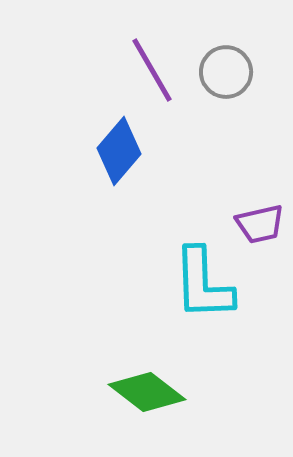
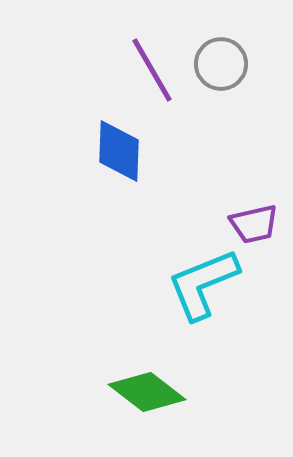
gray circle: moved 5 px left, 8 px up
blue diamond: rotated 38 degrees counterclockwise
purple trapezoid: moved 6 px left
cyan L-shape: rotated 70 degrees clockwise
